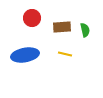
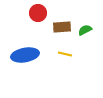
red circle: moved 6 px right, 5 px up
green semicircle: rotated 104 degrees counterclockwise
